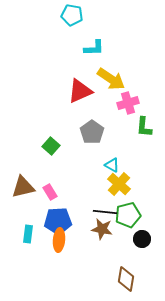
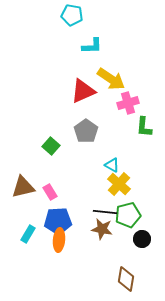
cyan L-shape: moved 2 px left, 2 px up
red triangle: moved 3 px right
gray pentagon: moved 6 px left, 1 px up
cyan rectangle: rotated 24 degrees clockwise
